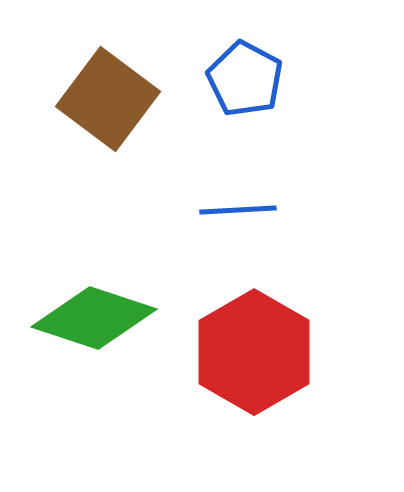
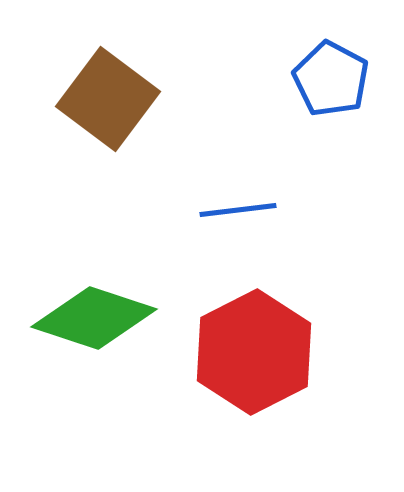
blue pentagon: moved 86 px right
blue line: rotated 4 degrees counterclockwise
red hexagon: rotated 3 degrees clockwise
